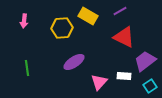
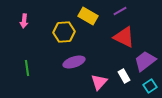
yellow hexagon: moved 2 px right, 4 px down
purple ellipse: rotated 15 degrees clockwise
white rectangle: rotated 56 degrees clockwise
